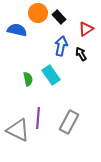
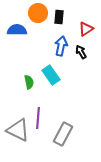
black rectangle: rotated 48 degrees clockwise
blue semicircle: rotated 12 degrees counterclockwise
black arrow: moved 2 px up
green semicircle: moved 1 px right, 3 px down
gray rectangle: moved 6 px left, 12 px down
